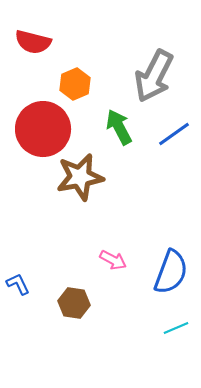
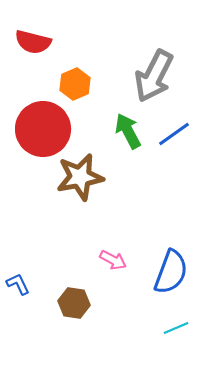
green arrow: moved 9 px right, 4 px down
